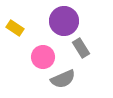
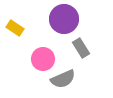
purple circle: moved 2 px up
pink circle: moved 2 px down
